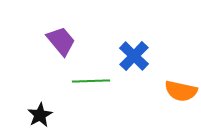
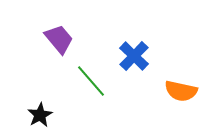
purple trapezoid: moved 2 px left, 2 px up
green line: rotated 51 degrees clockwise
